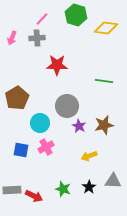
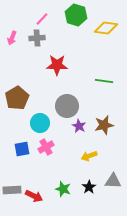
blue square: moved 1 px right, 1 px up; rotated 21 degrees counterclockwise
